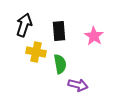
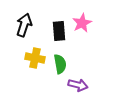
pink star: moved 12 px left, 13 px up; rotated 12 degrees clockwise
yellow cross: moved 1 px left, 6 px down
